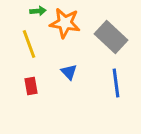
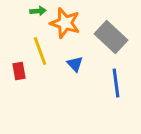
orange star: rotated 8 degrees clockwise
yellow line: moved 11 px right, 7 px down
blue triangle: moved 6 px right, 8 px up
red rectangle: moved 12 px left, 15 px up
